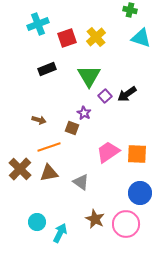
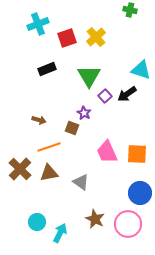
cyan triangle: moved 32 px down
pink trapezoid: moved 1 px left; rotated 80 degrees counterclockwise
pink circle: moved 2 px right
